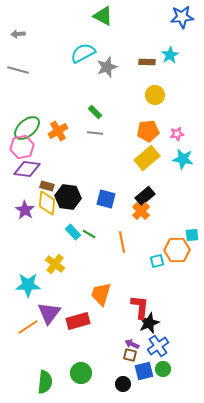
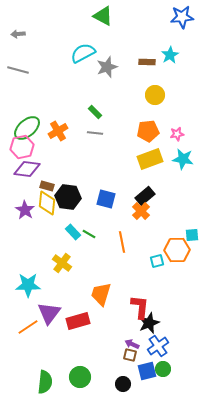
yellow rectangle at (147, 158): moved 3 px right, 1 px down; rotated 20 degrees clockwise
yellow cross at (55, 264): moved 7 px right, 1 px up
blue square at (144, 371): moved 3 px right
green circle at (81, 373): moved 1 px left, 4 px down
